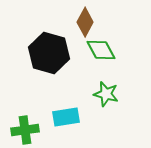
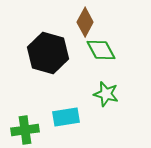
black hexagon: moved 1 px left
